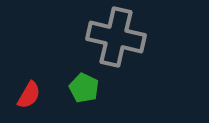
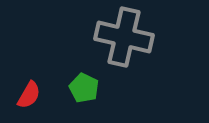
gray cross: moved 8 px right
